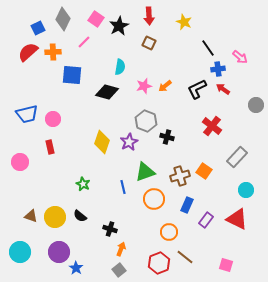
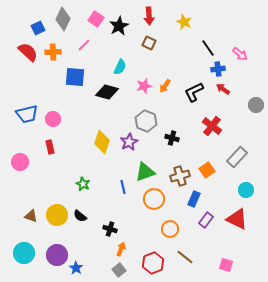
pink line at (84, 42): moved 3 px down
red semicircle at (28, 52): rotated 85 degrees clockwise
pink arrow at (240, 57): moved 3 px up
cyan semicircle at (120, 67): rotated 14 degrees clockwise
blue square at (72, 75): moved 3 px right, 2 px down
orange arrow at (165, 86): rotated 16 degrees counterclockwise
black L-shape at (197, 89): moved 3 px left, 3 px down
black cross at (167, 137): moved 5 px right, 1 px down
orange square at (204, 171): moved 3 px right, 1 px up; rotated 21 degrees clockwise
blue rectangle at (187, 205): moved 7 px right, 6 px up
yellow circle at (55, 217): moved 2 px right, 2 px up
orange circle at (169, 232): moved 1 px right, 3 px up
cyan circle at (20, 252): moved 4 px right, 1 px down
purple circle at (59, 252): moved 2 px left, 3 px down
red hexagon at (159, 263): moved 6 px left
